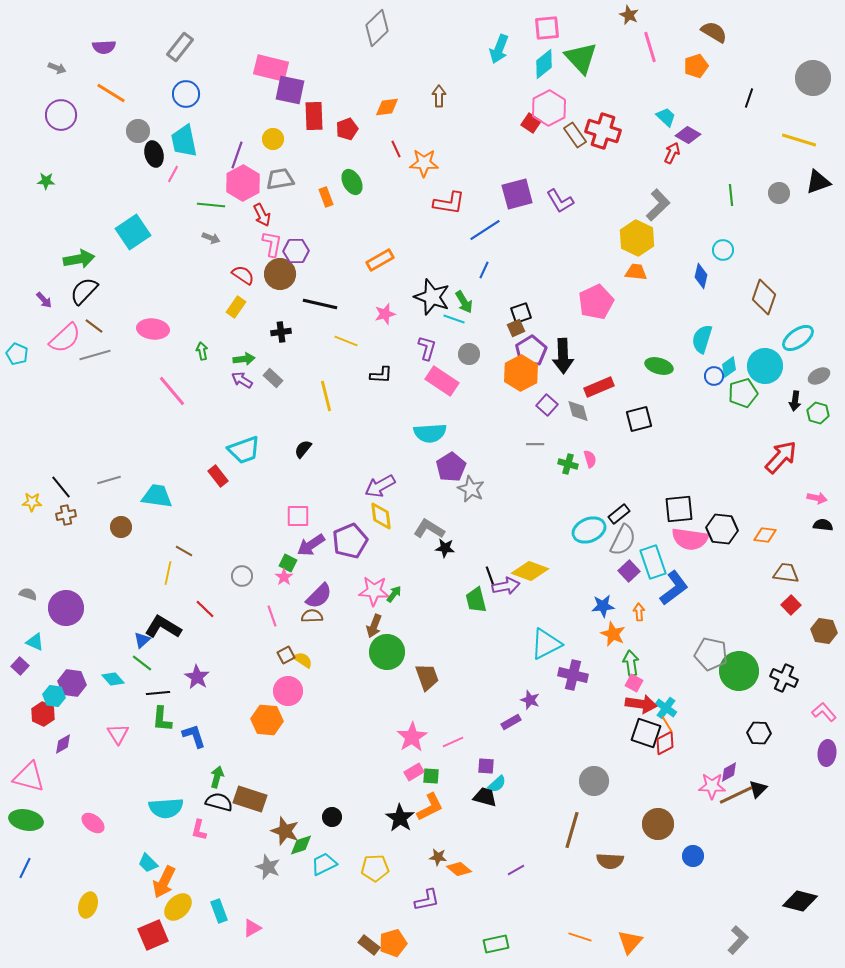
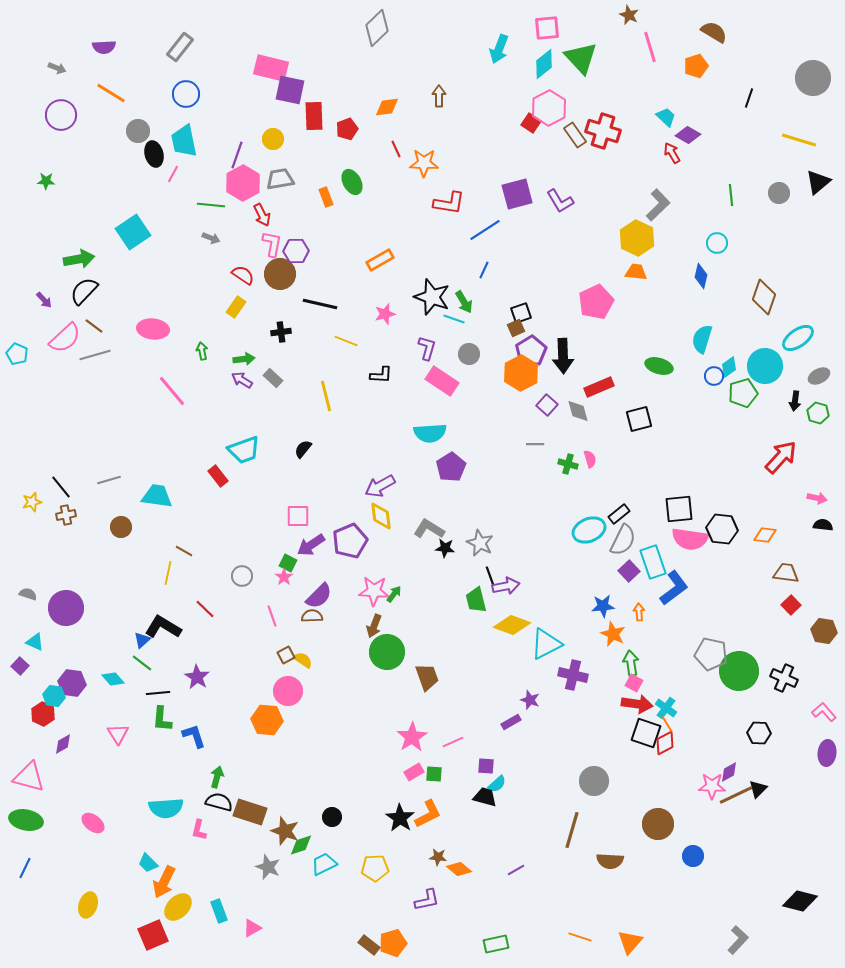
red arrow at (672, 153): rotated 55 degrees counterclockwise
black triangle at (818, 182): rotated 20 degrees counterclockwise
cyan circle at (723, 250): moved 6 px left, 7 px up
gray star at (471, 489): moved 9 px right, 54 px down
yellow star at (32, 502): rotated 18 degrees counterclockwise
yellow diamond at (530, 571): moved 18 px left, 54 px down
red arrow at (641, 704): moved 4 px left
green square at (431, 776): moved 3 px right, 2 px up
brown rectangle at (250, 799): moved 13 px down
orange L-shape at (430, 807): moved 2 px left, 7 px down
